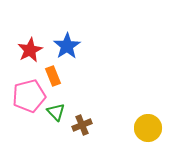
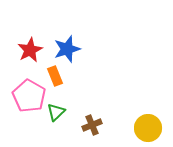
blue star: moved 3 px down; rotated 16 degrees clockwise
orange rectangle: moved 2 px right
pink pentagon: rotated 28 degrees counterclockwise
green triangle: rotated 30 degrees clockwise
brown cross: moved 10 px right
